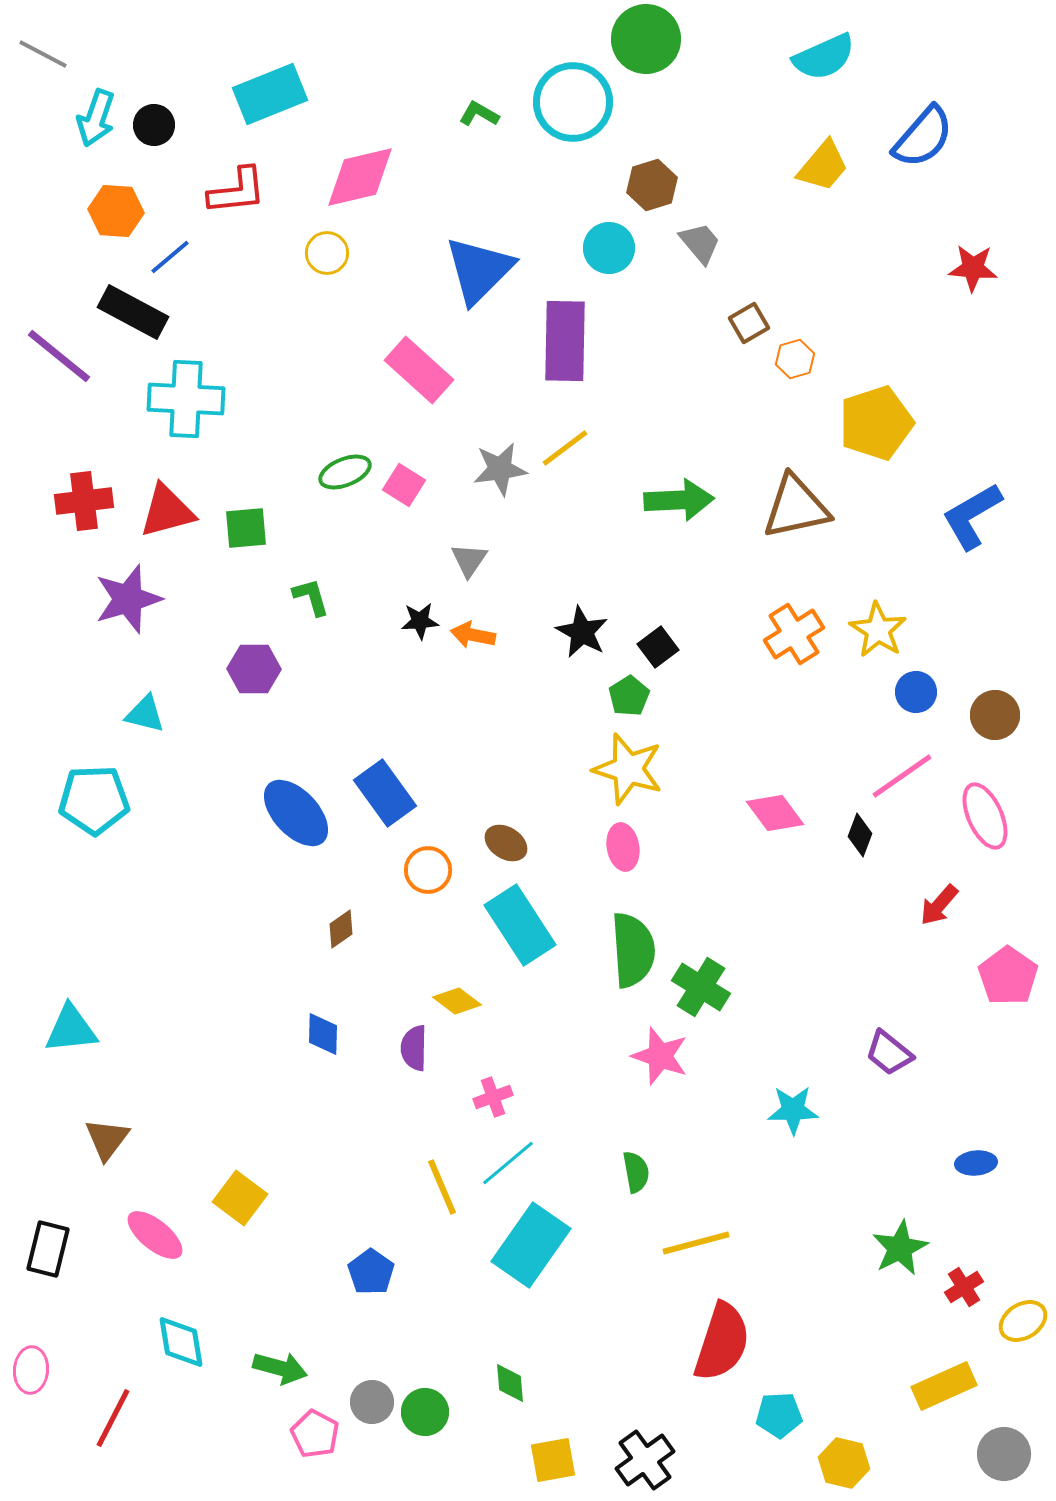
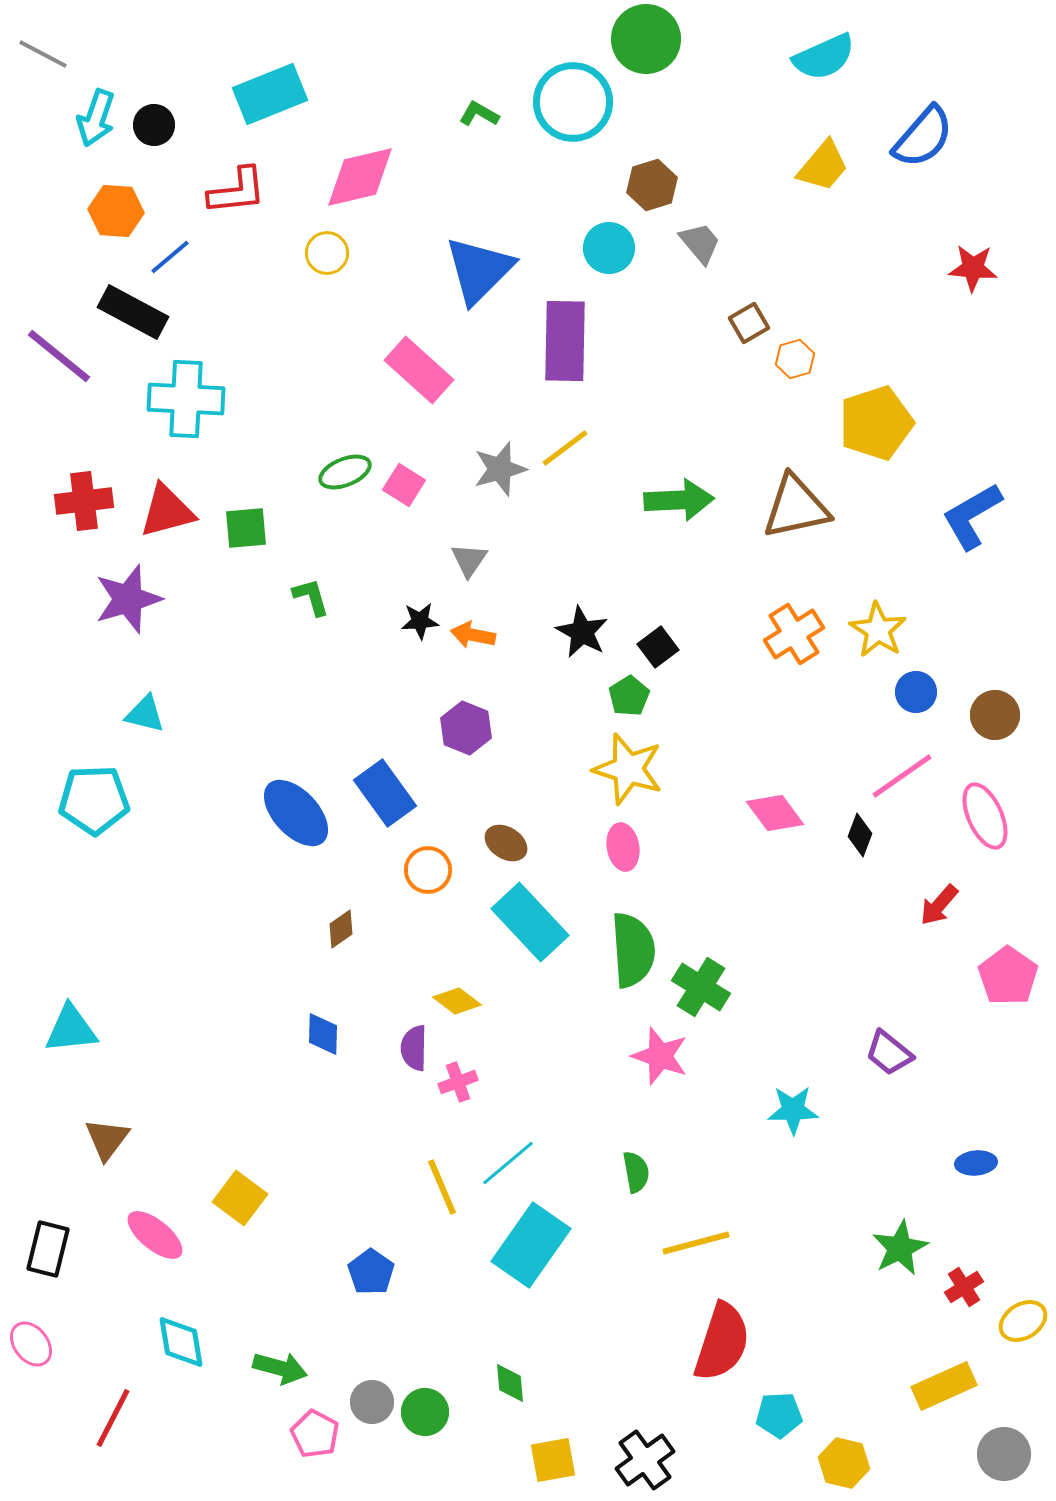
gray star at (500, 469): rotated 8 degrees counterclockwise
purple hexagon at (254, 669): moved 212 px right, 59 px down; rotated 21 degrees clockwise
cyan rectangle at (520, 925): moved 10 px right, 3 px up; rotated 10 degrees counterclockwise
pink cross at (493, 1097): moved 35 px left, 15 px up
pink ellipse at (31, 1370): moved 26 px up; rotated 42 degrees counterclockwise
